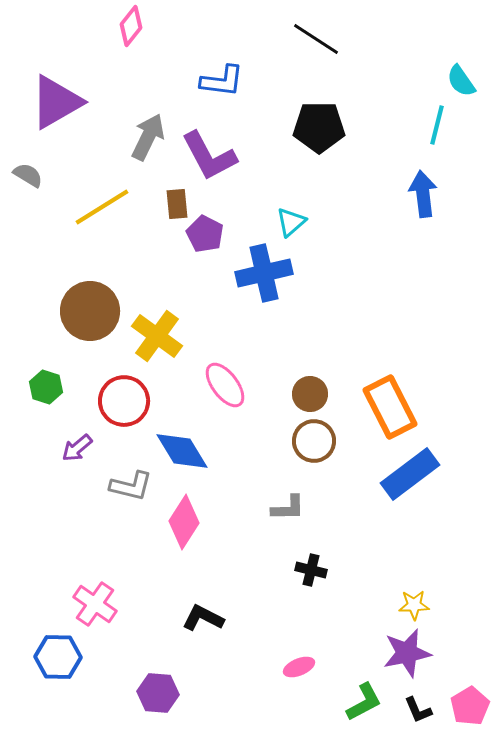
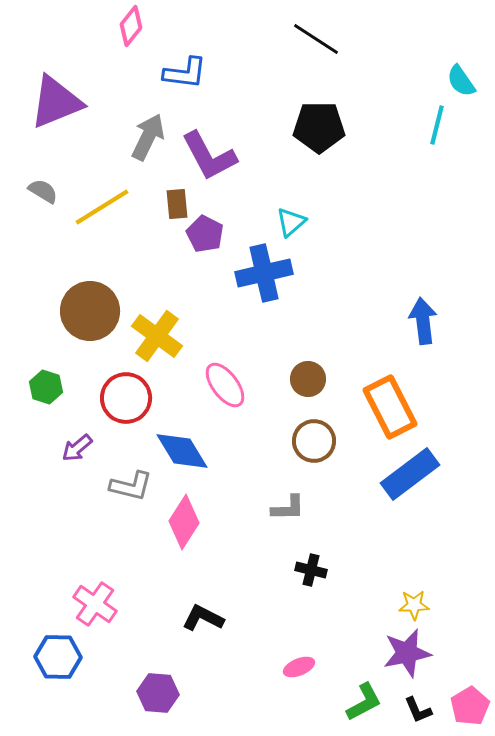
blue L-shape at (222, 81): moved 37 px left, 8 px up
purple triangle at (56, 102): rotated 8 degrees clockwise
gray semicircle at (28, 175): moved 15 px right, 16 px down
blue arrow at (423, 194): moved 127 px down
brown circle at (310, 394): moved 2 px left, 15 px up
red circle at (124, 401): moved 2 px right, 3 px up
